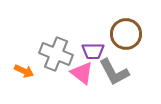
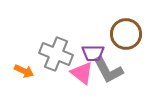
purple trapezoid: moved 2 px down
gray L-shape: moved 6 px left, 2 px up
